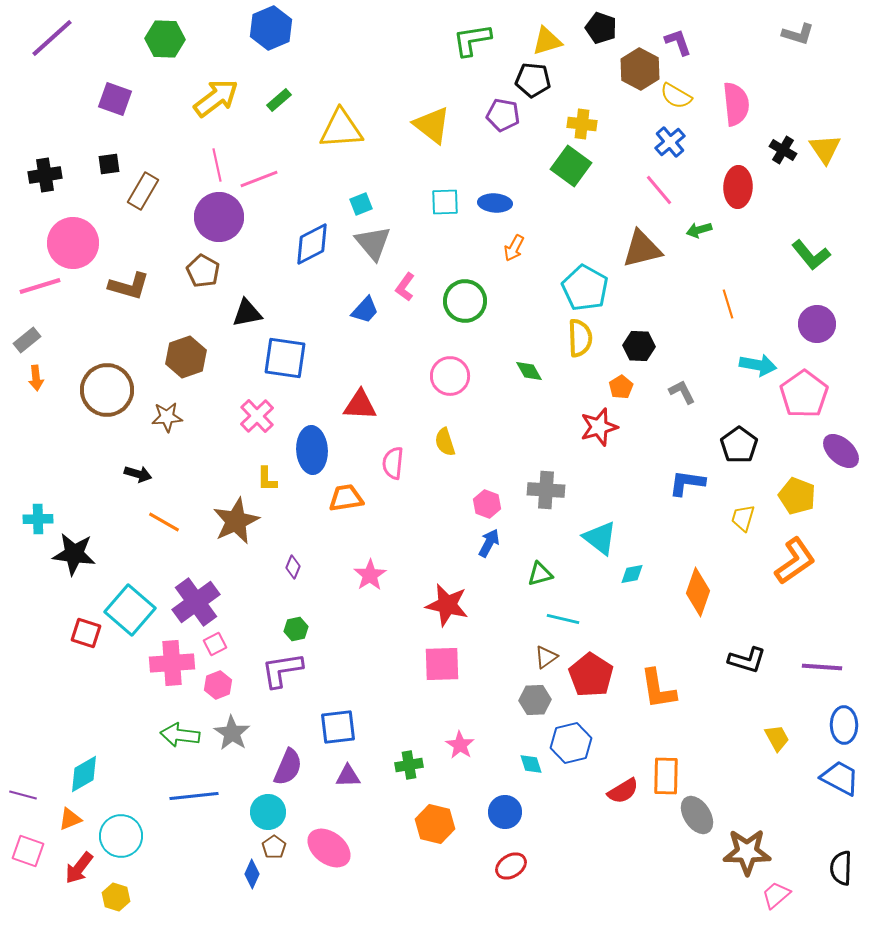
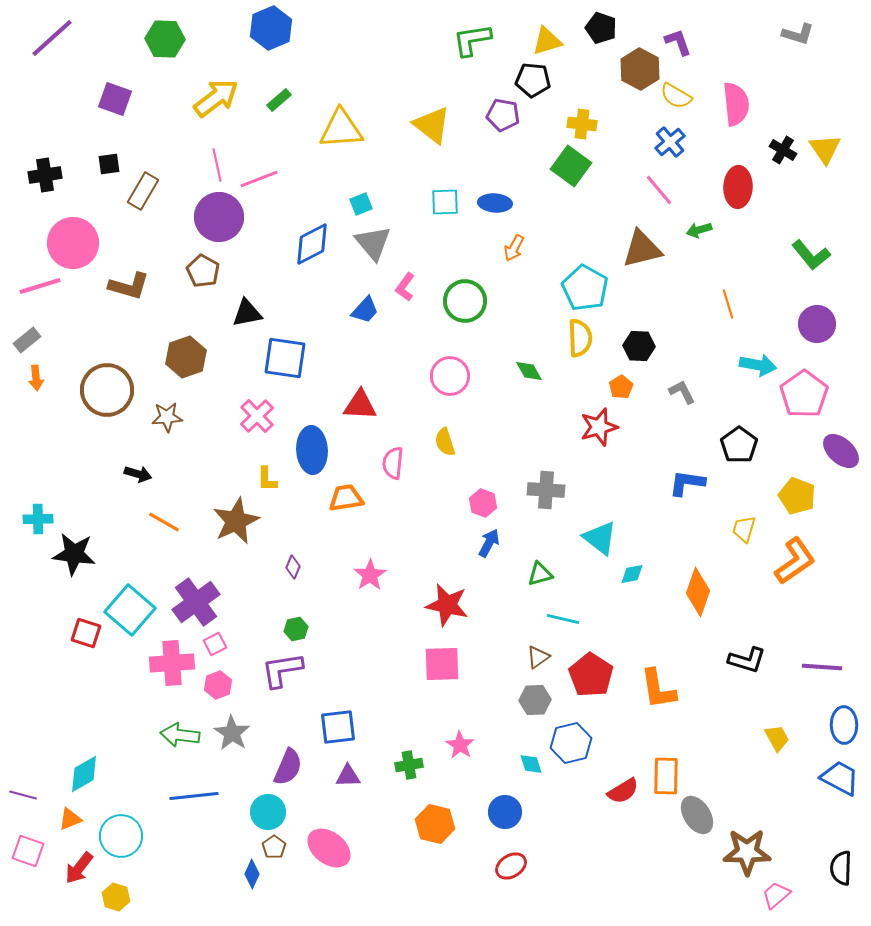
pink hexagon at (487, 504): moved 4 px left, 1 px up
yellow trapezoid at (743, 518): moved 1 px right, 11 px down
brown triangle at (546, 657): moved 8 px left
